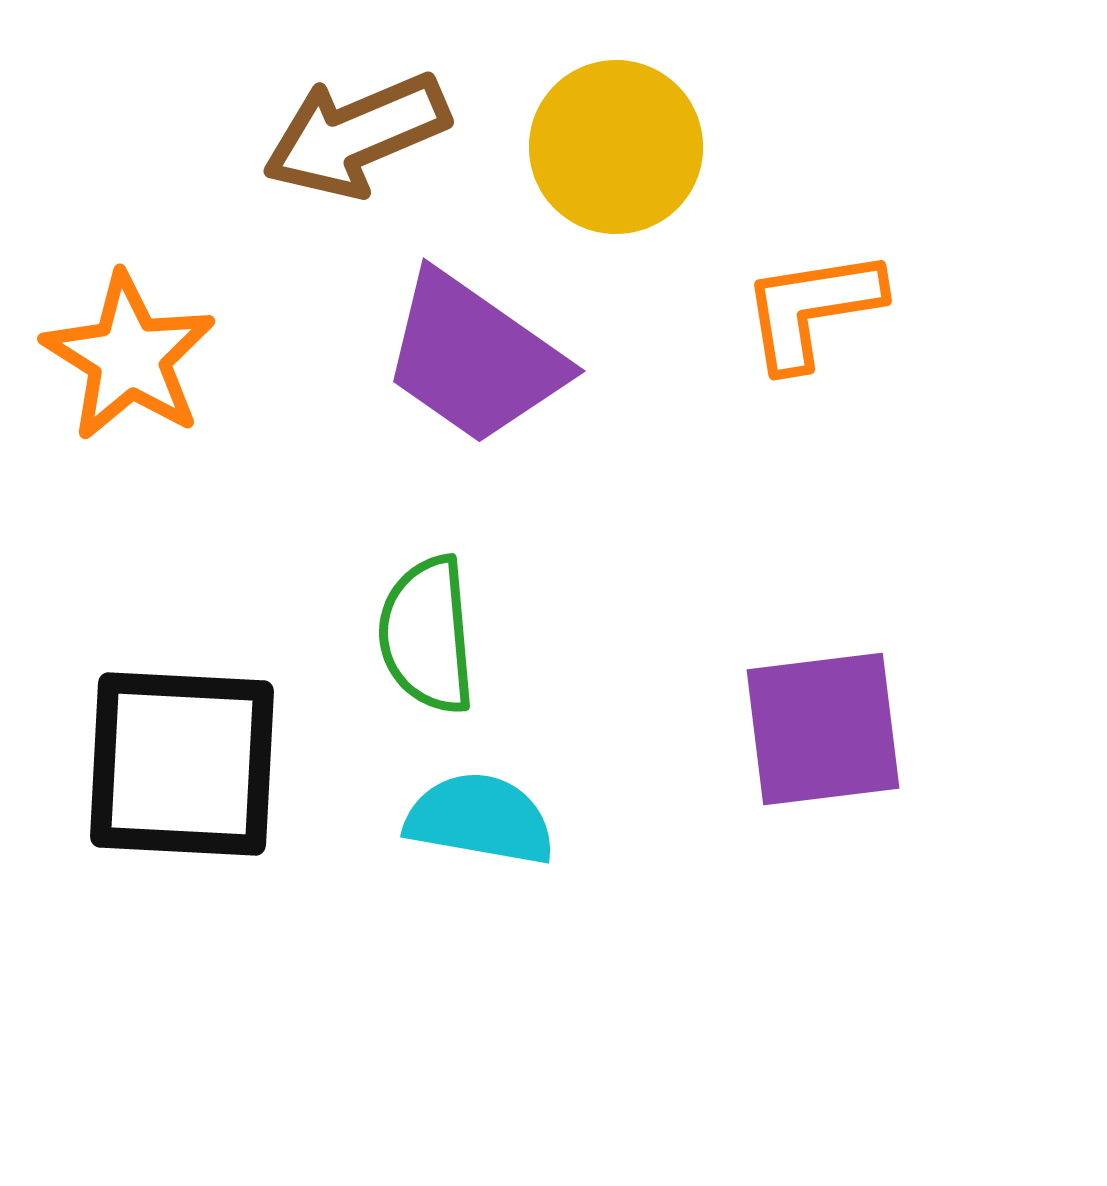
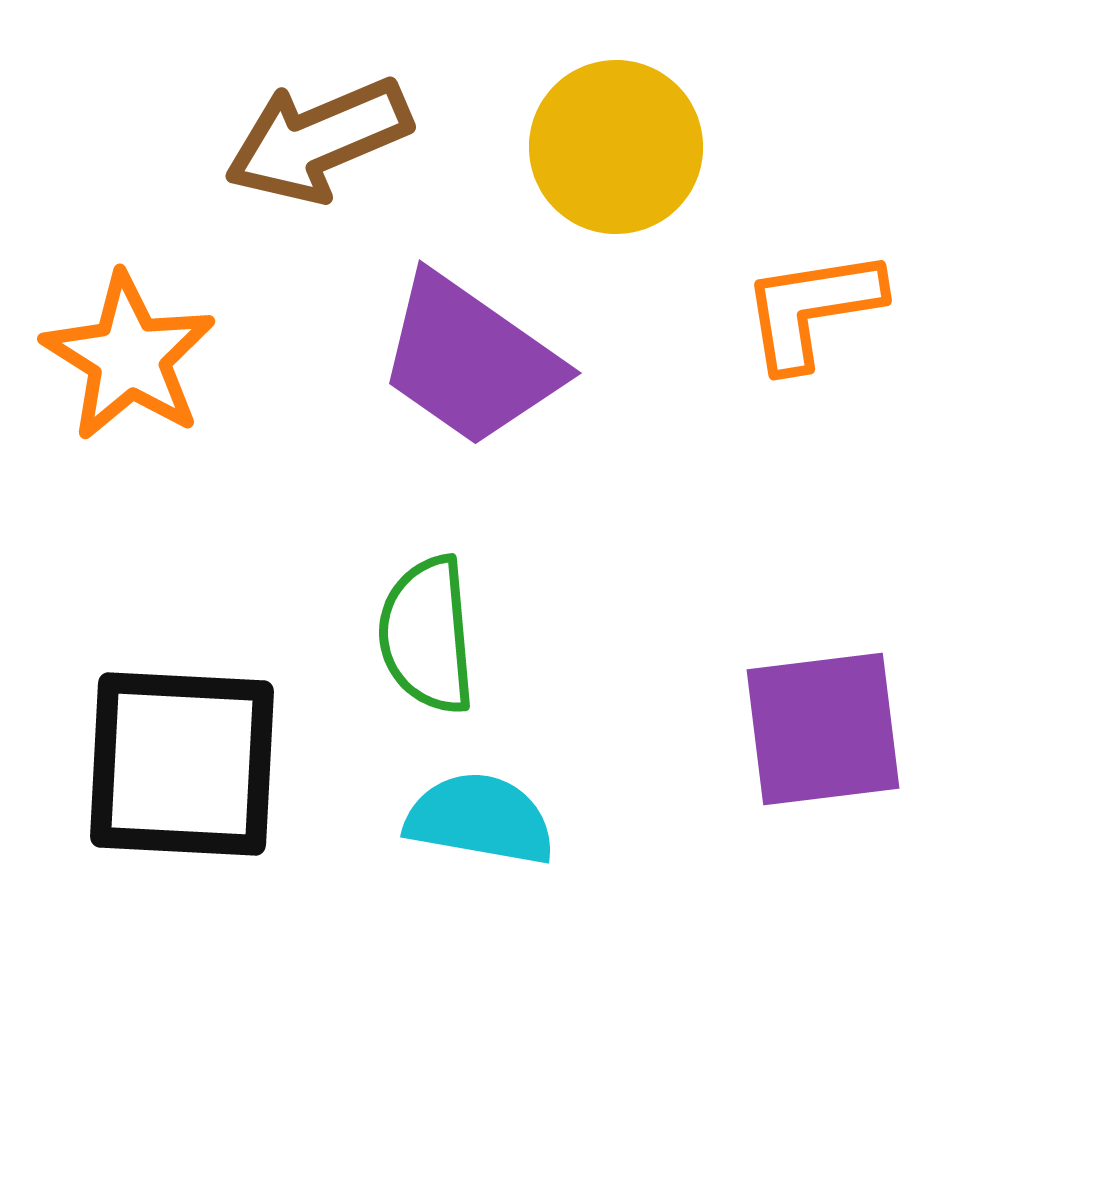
brown arrow: moved 38 px left, 5 px down
purple trapezoid: moved 4 px left, 2 px down
